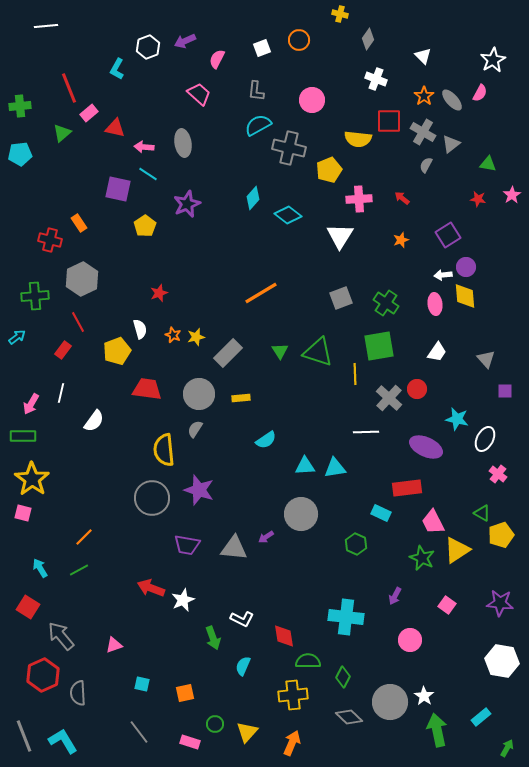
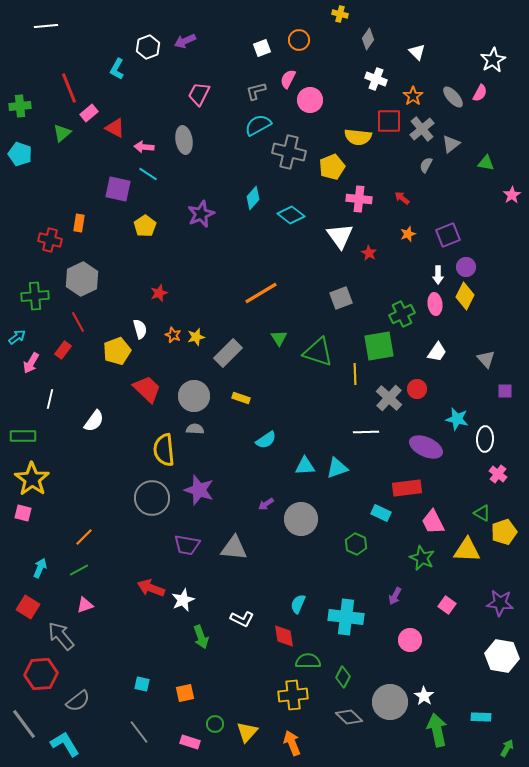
white triangle at (423, 56): moved 6 px left, 4 px up
pink semicircle at (217, 59): moved 71 px right, 20 px down
gray L-shape at (256, 91): rotated 70 degrees clockwise
pink trapezoid at (199, 94): rotated 105 degrees counterclockwise
orange star at (424, 96): moved 11 px left
pink circle at (312, 100): moved 2 px left
gray ellipse at (452, 100): moved 1 px right, 3 px up
red triangle at (115, 128): rotated 15 degrees clockwise
gray cross at (423, 132): moved 1 px left, 3 px up; rotated 20 degrees clockwise
yellow semicircle at (358, 139): moved 2 px up
gray ellipse at (183, 143): moved 1 px right, 3 px up
gray cross at (289, 148): moved 4 px down
cyan pentagon at (20, 154): rotated 25 degrees clockwise
green triangle at (488, 164): moved 2 px left, 1 px up
yellow pentagon at (329, 170): moved 3 px right, 3 px up
pink cross at (359, 199): rotated 10 degrees clockwise
red star at (478, 199): moved 109 px left, 54 px down; rotated 21 degrees clockwise
purple star at (187, 204): moved 14 px right, 10 px down
cyan diamond at (288, 215): moved 3 px right
orange rectangle at (79, 223): rotated 42 degrees clockwise
purple square at (448, 235): rotated 10 degrees clockwise
white triangle at (340, 236): rotated 8 degrees counterclockwise
orange star at (401, 240): moved 7 px right, 6 px up
white arrow at (443, 275): moved 5 px left; rotated 84 degrees counterclockwise
yellow diamond at (465, 296): rotated 32 degrees clockwise
green cross at (386, 303): moved 16 px right, 11 px down; rotated 30 degrees clockwise
green triangle at (280, 351): moved 1 px left, 13 px up
red trapezoid at (147, 389): rotated 36 degrees clockwise
white line at (61, 393): moved 11 px left, 6 px down
gray circle at (199, 394): moved 5 px left, 2 px down
yellow rectangle at (241, 398): rotated 24 degrees clockwise
pink arrow at (31, 404): moved 41 px up
gray semicircle at (195, 429): rotated 60 degrees clockwise
white ellipse at (485, 439): rotated 25 degrees counterclockwise
cyan triangle at (335, 468): moved 2 px right; rotated 10 degrees counterclockwise
gray circle at (301, 514): moved 5 px down
yellow pentagon at (501, 535): moved 3 px right, 3 px up
purple arrow at (266, 537): moved 33 px up
yellow triangle at (457, 550): moved 10 px right; rotated 36 degrees clockwise
cyan arrow at (40, 568): rotated 54 degrees clockwise
green arrow at (213, 638): moved 12 px left, 1 px up
pink triangle at (114, 645): moved 29 px left, 40 px up
white hexagon at (502, 661): moved 5 px up
cyan semicircle at (243, 666): moved 55 px right, 62 px up
red hexagon at (43, 675): moved 2 px left, 1 px up; rotated 20 degrees clockwise
gray semicircle at (78, 693): moved 8 px down; rotated 125 degrees counterclockwise
cyan rectangle at (481, 717): rotated 42 degrees clockwise
gray line at (24, 736): moved 12 px up; rotated 16 degrees counterclockwise
cyan L-shape at (63, 741): moved 2 px right, 3 px down
orange arrow at (292, 743): rotated 45 degrees counterclockwise
